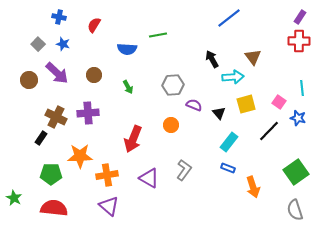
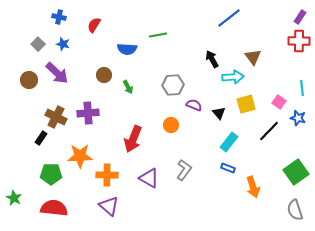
brown circle at (94, 75): moved 10 px right
orange cross at (107, 175): rotated 10 degrees clockwise
